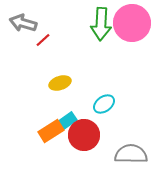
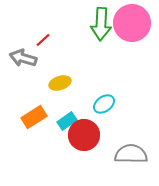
gray arrow: moved 35 px down
orange rectangle: moved 17 px left, 14 px up
